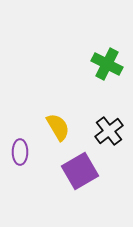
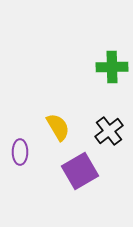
green cross: moved 5 px right, 3 px down; rotated 28 degrees counterclockwise
